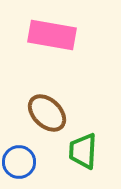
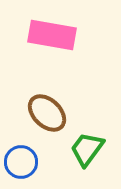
green trapezoid: moved 4 px right, 2 px up; rotated 33 degrees clockwise
blue circle: moved 2 px right
